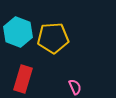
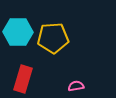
cyan hexagon: rotated 20 degrees counterclockwise
pink semicircle: moved 1 px right, 1 px up; rotated 77 degrees counterclockwise
